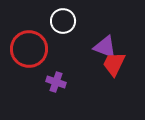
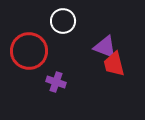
red circle: moved 2 px down
red trapezoid: rotated 40 degrees counterclockwise
